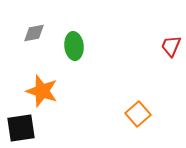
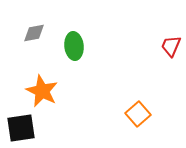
orange star: rotated 8 degrees clockwise
